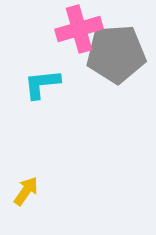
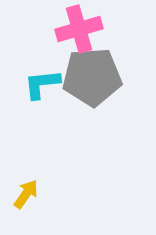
gray pentagon: moved 24 px left, 23 px down
yellow arrow: moved 3 px down
